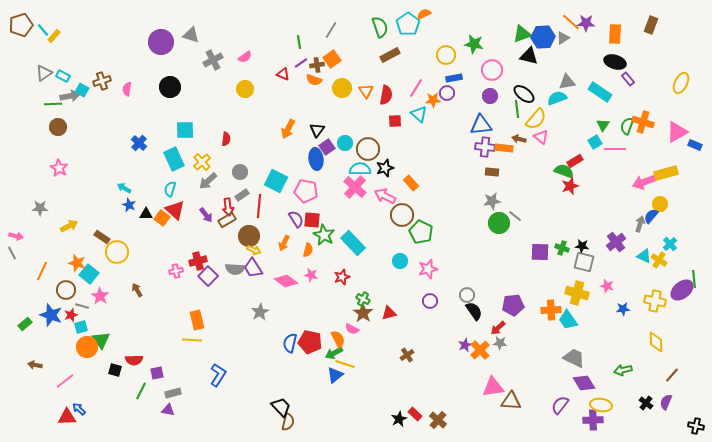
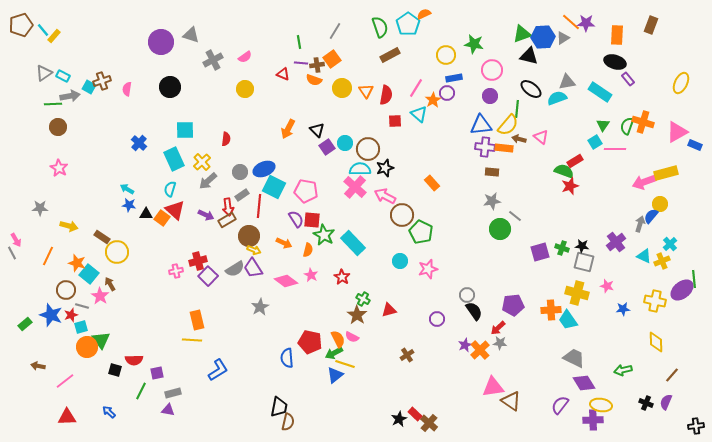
gray line at (331, 30): moved 4 px right, 1 px down
orange rectangle at (615, 34): moved 2 px right, 1 px down
purple line at (301, 63): rotated 40 degrees clockwise
cyan square at (82, 90): moved 7 px right, 3 px up
black ellipse at (524, 94): moved 7 px right, 5 px up
orange star at (433, 100): rotated 28 degrees counterclockwise
green line at (517, 109): rotated 12 degrees clockwise
yellow semicircle at (536, 119): moved 28 px left, 6 px down
black triangle at (317, 130): rotated 21 degrees counterclockwise
blue ellipse at (316, 159): moved 52 px left, 10 px down; rotated 75 degrees clockwise
cyan square at (276, 181): moved 2 px left, 6 px down
orange rectangle at (411, 183): moved 21 px right
cyan arrow at (124, 188): moved 3 px right, 1 px down
blue star at (129, 205): rotated 16 degrees counterclockwise
purple arrow at (206, 215): rotated 28 degrees counterclockwise
green circle at (499, 223): moved 1 px right, 6 px down
yellow arrow at (69, 226): rotated 42 degrees clockwise
pink arrow at (16, 236): moved 4 px down; rotated 48 degrees clockwise
orange arrow at (284, 243): rotated 91 degrees counterclockwise
purple square at (540, 252): rotated 18 degrees counterclockwise
yellow cross at (659, 260): moved 3 px right, 1 px down; rotated 35 degrees clockwise
gray semicircle at (235, 269): rotated 36 degrees counterclockwise
orange line at (42, 271): moved 6 px right, 15 px up
pink star at (311, 275): rotated 16 degrees clockwise
red star at (342, 277): rotated 21 degrees counterclockwise
brown arrow at (137, 290): moved 27 px left, 6 px up
purple circle at (430, 301): moved 7 px right, 18 px down
gray star at (260, 312): moved 5 px up
brown star at (363, 313): moved 6 px left, 2 px down
red triangle at (389, 313): moved 3 px up
pink semicircle at (352, 329): moved 8 px down
blue semicircle at (290, 343): moved 3 px left, 15 px down; rotated 18 degrees counterclockwise
brown arrow at (35, 365): moved 3 px right, 1 px down
blue L-shape at (218, 375): moved 5 px up; rotated 25 degrees clockwise
brown triangle at (511, 401): rotated 30 degrees clockwise
black cross at (646, 403): rotated 16 degrees counterclockwise
black trapezoid at (281, 407): moved 2 px left; rotated 55 degrees clockwise
blue arrow at (79, 409): moved 30 px right, 3 px down
brown cross at (438, 420): moved 9 px left, 3 px down
black cross at (696, 426): rotated 21 degrees counterclockwise
